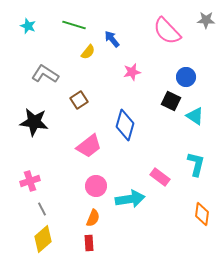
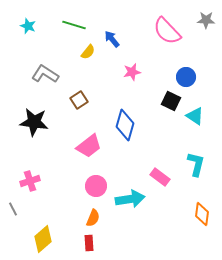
gray line: moved 29 px left
